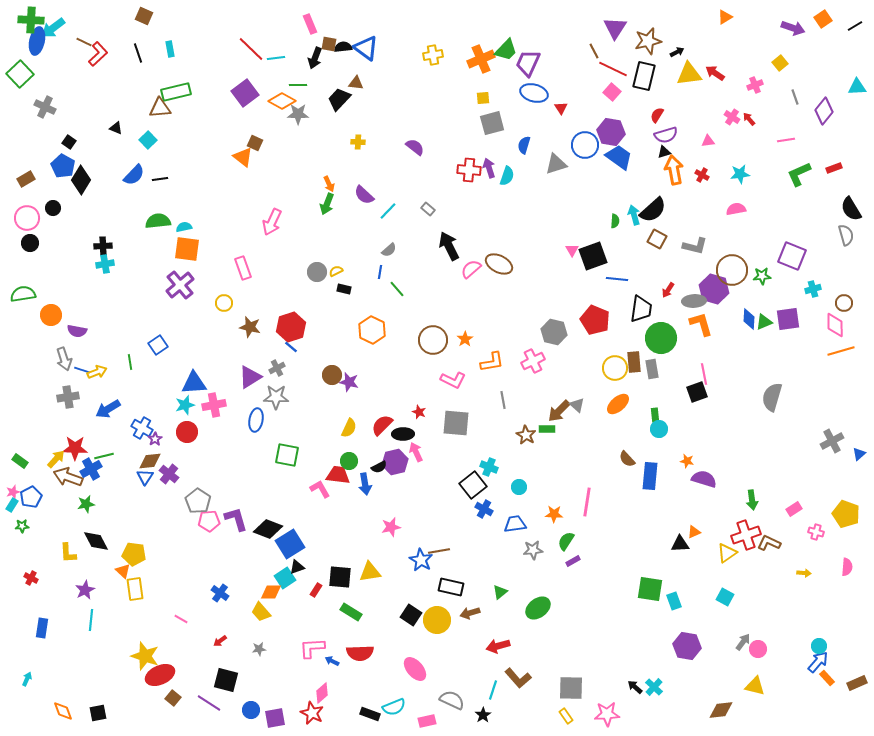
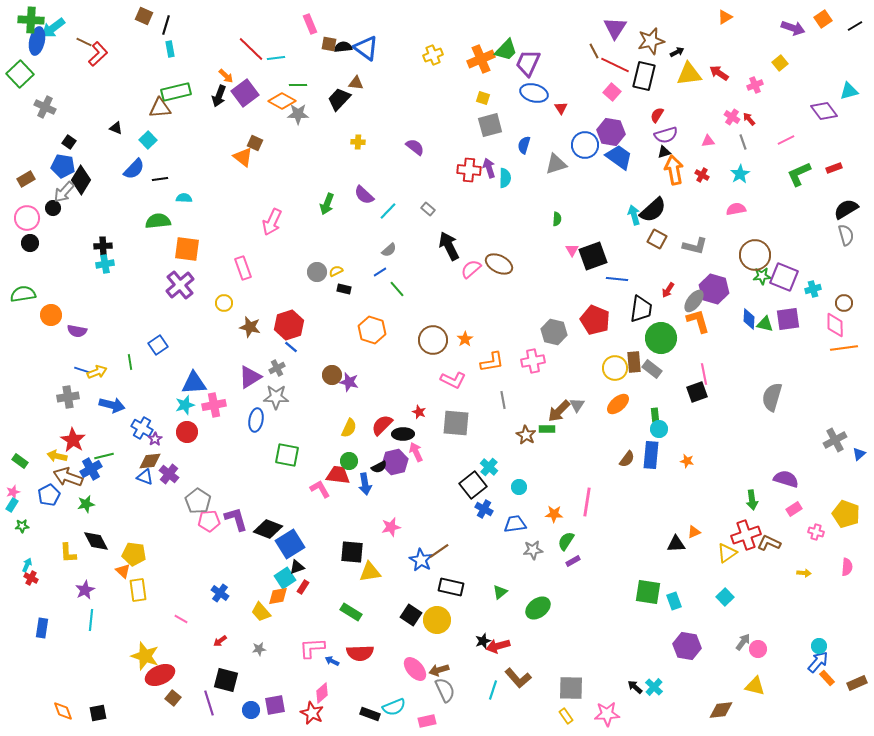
brown star at (648, 41): moved 3 px right
black line at (138, 53): moved 28 px right, 28 px up; rotated 36 degrees clockwise
yellow cross at (433, 55): rotated 12 degrees counterclockwise
black arrow at (315, 58): moved 96 px left, 38 px down
red line at (613, 69): moved 2 px right, 4 px up
red arrow at (715, 73): moved 4 px right
cyan triangle at (857, 87): moved 8 px left, 4 px down; rotated 12 degrees counterclockwise
gray line at (795, 97): moved 52 px left, 45 px down
yellow square at (483, 98): rotated 24 degrees clockwise
purple diamond at (824, 111): rotated 76 degrees counterclockwise
gray square at (492, 123): moved 2 px left, 2 px down
pink line at (786, 140): rotated 18 degrees counterclockwise
blue pentagon at (63, 166): rotated 20 degrees counterclockwise
cyan star at (740, 174): rotated 24 degrees counterclockwise
blue semicircle at (134, 175): moved 6 px up
cyan semicircle at (507, 176): moved 2 px left, 2 px down; rotated 18 degrees counterclockwise
orange arrow at (329, 184): moved 103 px left, 108 px up; rotated 21 degrees counterclockwise
black semicircle at (851, 209): moved 5 px left; rotated 90 degrees clockwise
green semicircle at (615, 221): moved 58 px left, 2 px up
cyan semicircle at (184, 227): moved 29 px up; rotated 14 degrees clockwise
purple square at (792, 256): moved 8 px left, 21 px down
brown circle at (732, 270): moved 23 px right, 15 px up
blue line at (380, 272): rotated 48 degrees clockwise
gray ellipse at (694, 301): rotated 50 degrees counterclockwise
green triangle at (764, 322): moved 1 px right, 2 px down; rotated 36 degrees clockwise
orange L-shape at (701, 324): moved 3 px left, 3 px up
red hexagon at (291, 327): moved 2 px left, 2 px up
orange hexagon at (372, 330): rotated 8 degrees counterclockwise
orange line at (841, 351): moved 3 px right, 3 px up; rotated 8 degrees clockwise
gray arrow at (64, 359): moved 167 px up; rotated 60 degrees clockwise
pink cross at (533, 361): rotated 15 degrees clockwise
gray rectangle at (652, 369): rotated 42 degrees counterclockwise
gray triangle at (577, 405): rotated 21 degrees clockwise
blue arrow at (108, 409): moved 4 px right, 4 px up; rotated 135 degrees counterclockwise
gray cross at (832, 441): moved 3 px right, 1 px up
red star at (75, 448): moved 2 px left, 8 px up; rotated 30 degrees clockwise
yellow arrow at (56, 459): moved 1 px right, 3 px up; rotated 120 degrees counterclockwise
brown semicircle at (627, 459): rotated 102 degrees counterclockwise
cyan cross at (489, 467): rotated 18 degrees clockwise
blue rectangle at (650, 476): moved 1 px right, 21 px up
blue triangle at (145, 477): rotated 42 degrees counterclockwise
purple semicircle at (704, 479): moved 82 px right
blue pentagon at (31, 497): moved 18 px right, 2 px up
black triangle at (680, 544): moved 4 px left
brown line at (439, 551): rotated 25 degrees counterclockwise
black square at (340, 577): moved 12 px right, 25 px up
yellow rectangle at (135, 589): moved 3 px right, 1 px down
green square at (650, 589): moved 2 px left, 3 px down
red rectangle at (316, 590): moved 13 px left, 3 px up
orange diamond at (271, 592): moved 7 px right, 4 px down; rotated 10 degrees counterclockwise
cyan square at (725, 597): rotated 18 degrees clockwise
brown arrow at (470, 613): moved 31 px left, 57 px down
cyan arrow at (27, 679): moved 114 px up
gray semicircle at (452, 700): moved 7 px left, 10 px up; rotated 40 degrees clockwise
purple line at (209, 703): rotated 40 degrees clockwise
black star at (483, 715): moved 74 px up; rotated 14 degrees clockwise
purple square at (275, 718): moved 13 px up
